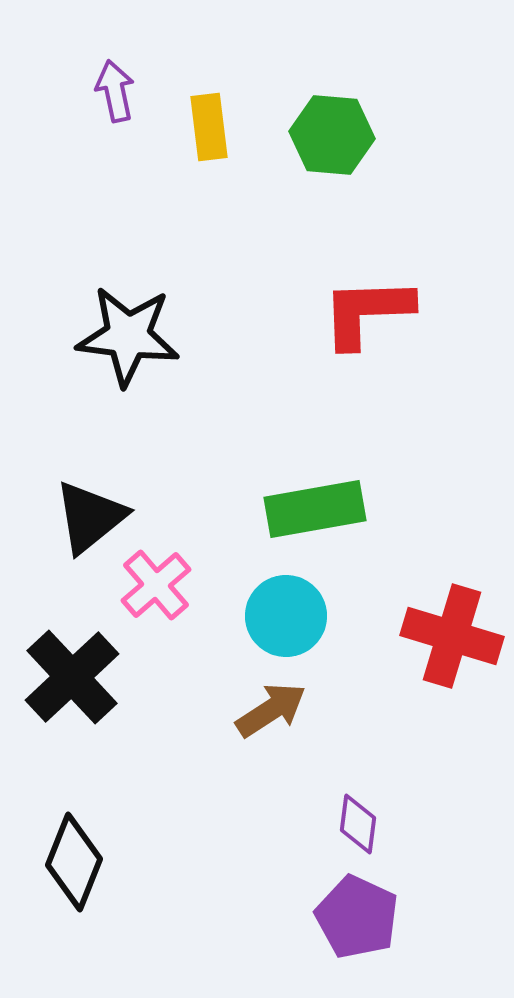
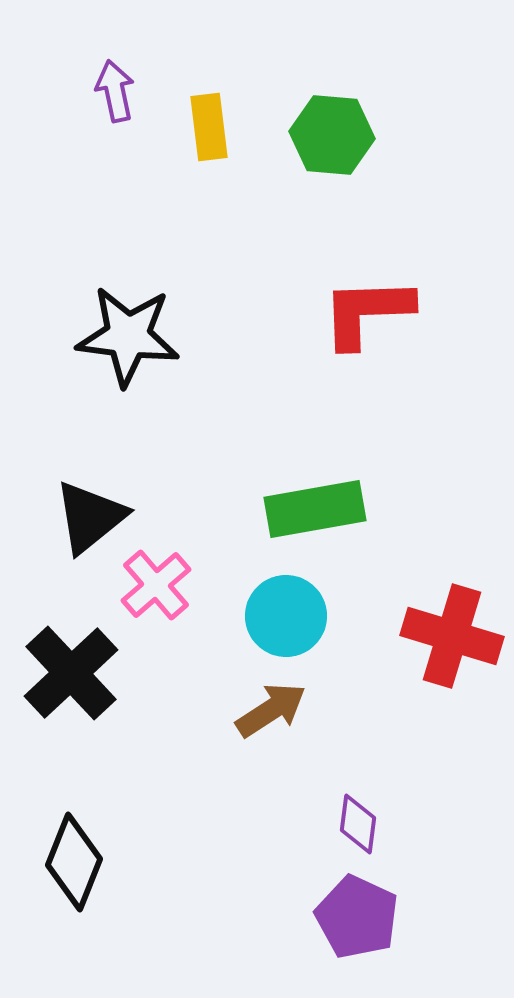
black cross: moved 1 px left, 4 px up
